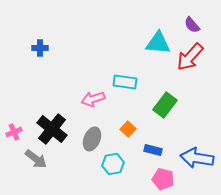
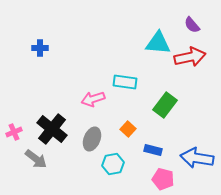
red arrow: rotated 144 degrees counterclockwise
